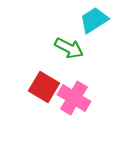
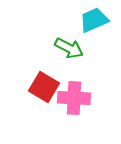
cyan trapezoid: rotated 8 degrees clockwise
pink cross: rotated 28 degrees counterclockwise
